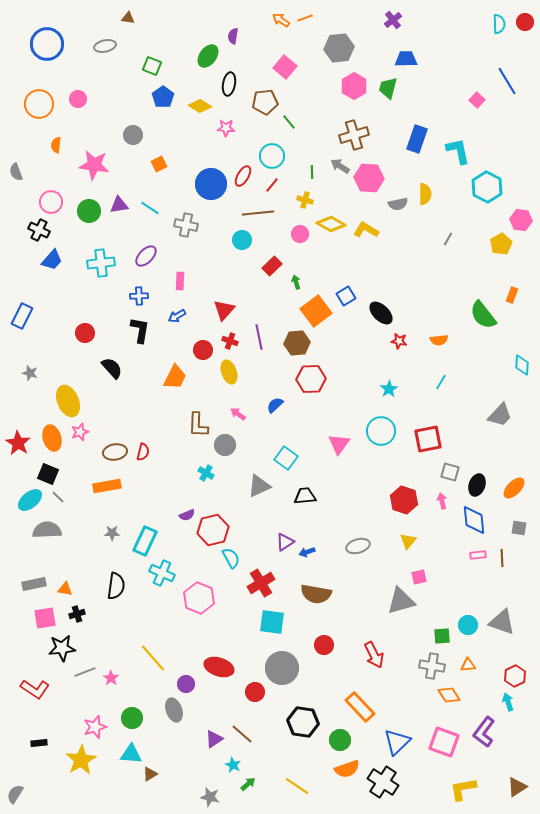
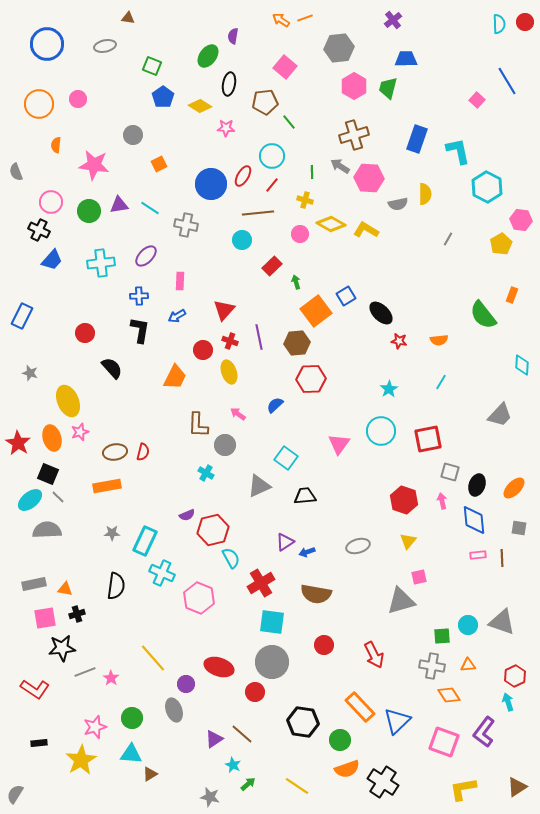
gray circle at (282, 668): moved 10 px left, 6 px up
blue triangle at (397, 742): moved 21 px up
